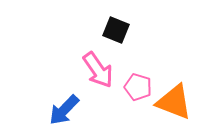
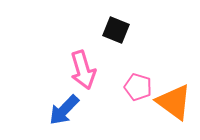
pink arrow: moved 15 px left; rotated 18 degrees clockwise
orange triangle: rotated 15 degrees clockwise
